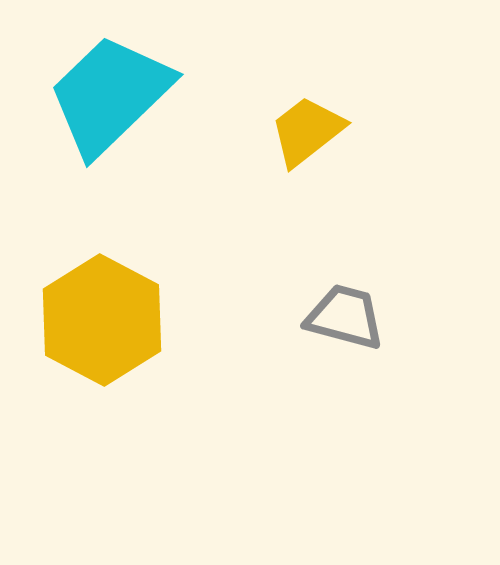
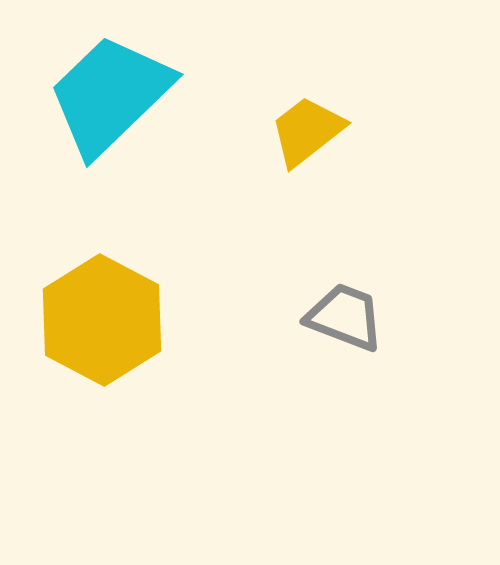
gray trapezoid: rotated 6 degrees clockwise
